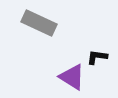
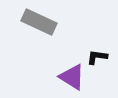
gray rectangle: moved 1 px up
